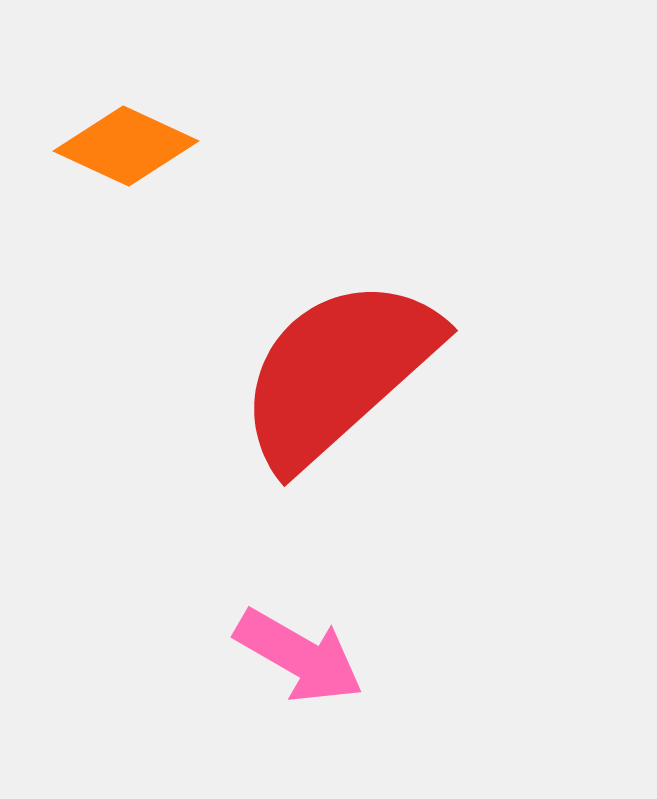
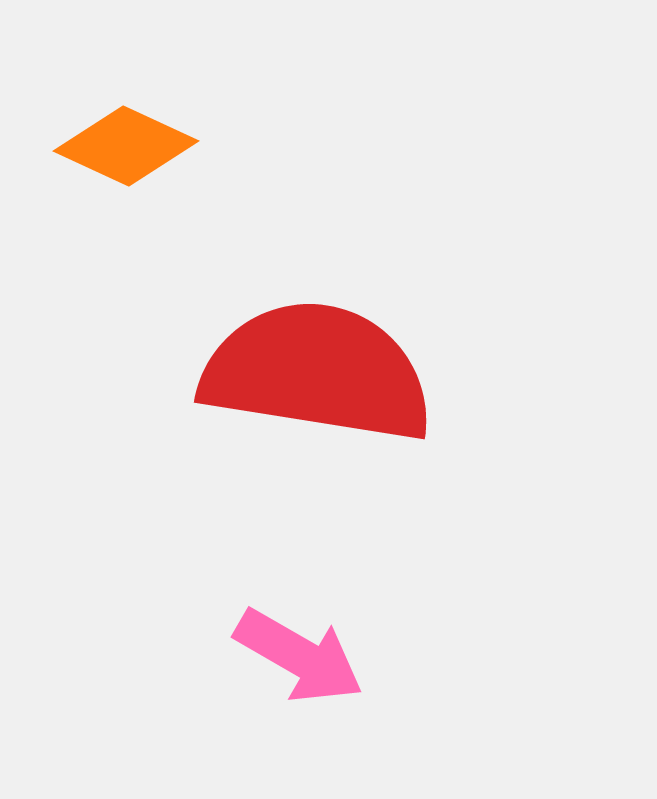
red semicircle: moved 21 px left; rotated 51 degrees clockwise
